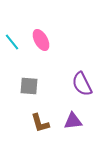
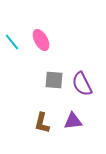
gray square: moved 25 px right, 6 px up
brown L-shape: moved 2 px right; rotated 30 degrees clockwise
